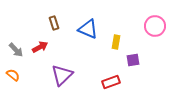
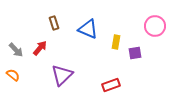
red arrow: moved 1 px down; rotated 21 degrees counterclockwise
purple square: moved 2 px right, 7 px up
red rectangle: moved 3 px down
